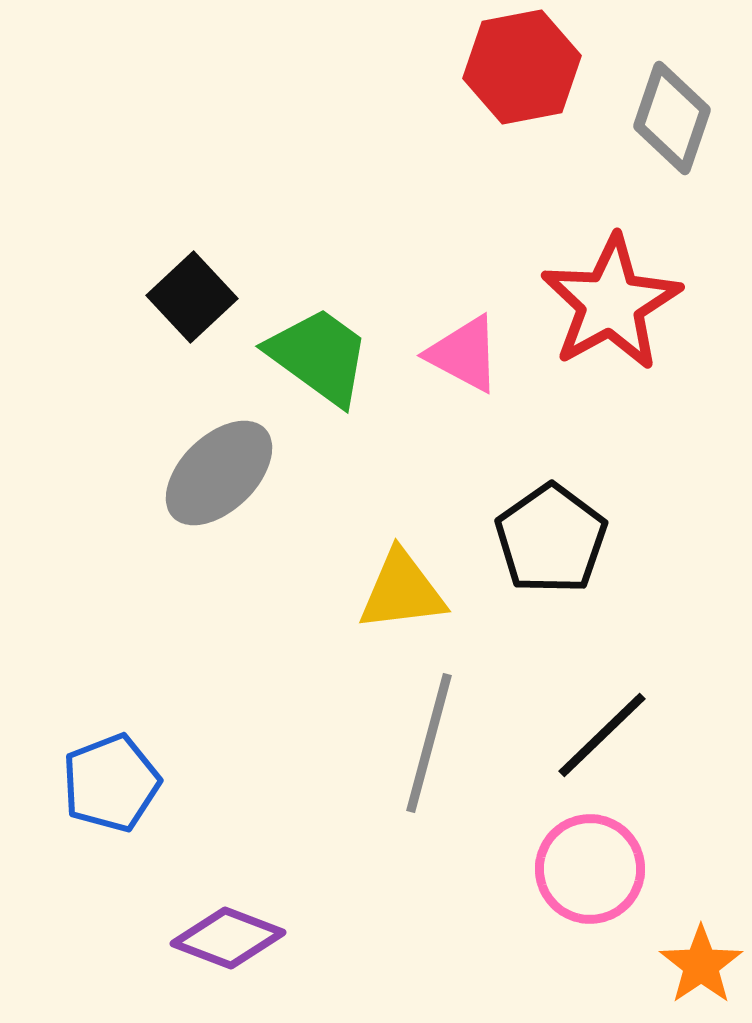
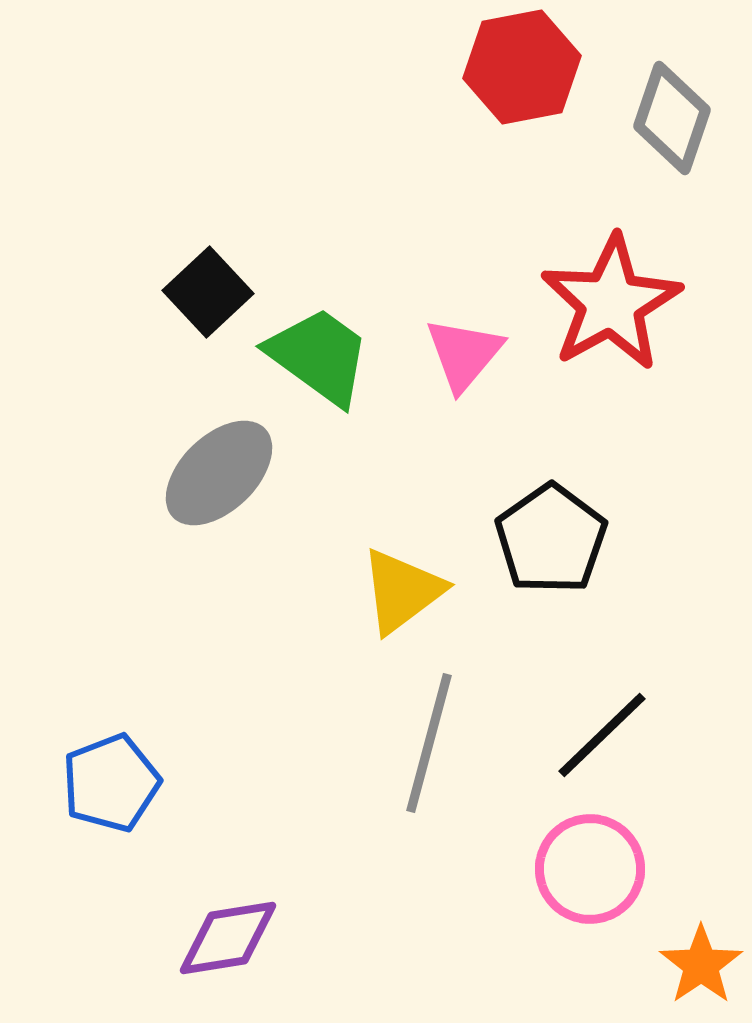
black square: moved 16 px right, 5 px up
pink triangle: rotated 42 degrees clockwise
yellow triangle: rotated 30 degrees counterclockwise
purple diamond: rotated 30 degrees counterclockwise
